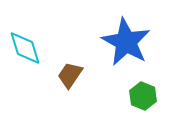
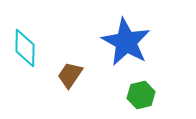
cyan diamond: rotated 18 degrees clockwise
green hexagon: moved 2 px left, 1 px up; rotated 24 degrees clockwise
